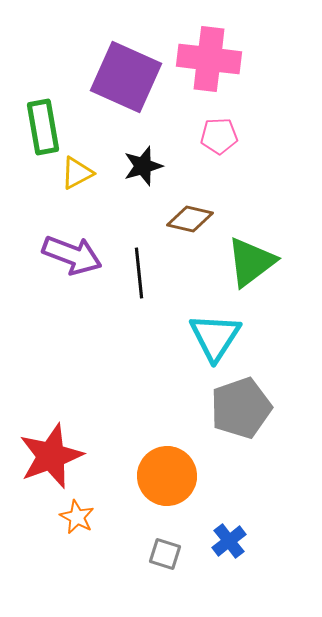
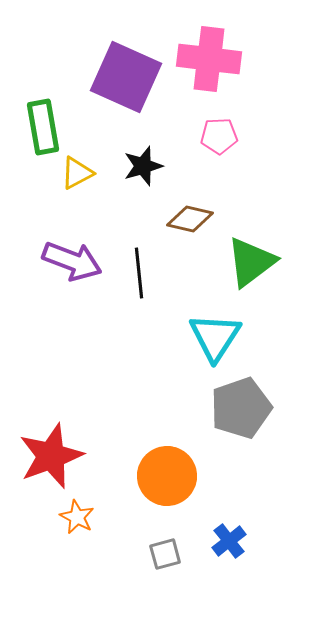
purple arrow: moved 6 px down
gray square: rotated 32 degrees counterclockwise
